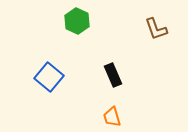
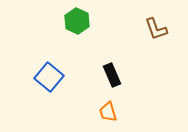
black rectangle: moved 1 px left
orange trapezoid: moved 4 px left, 5 px up
